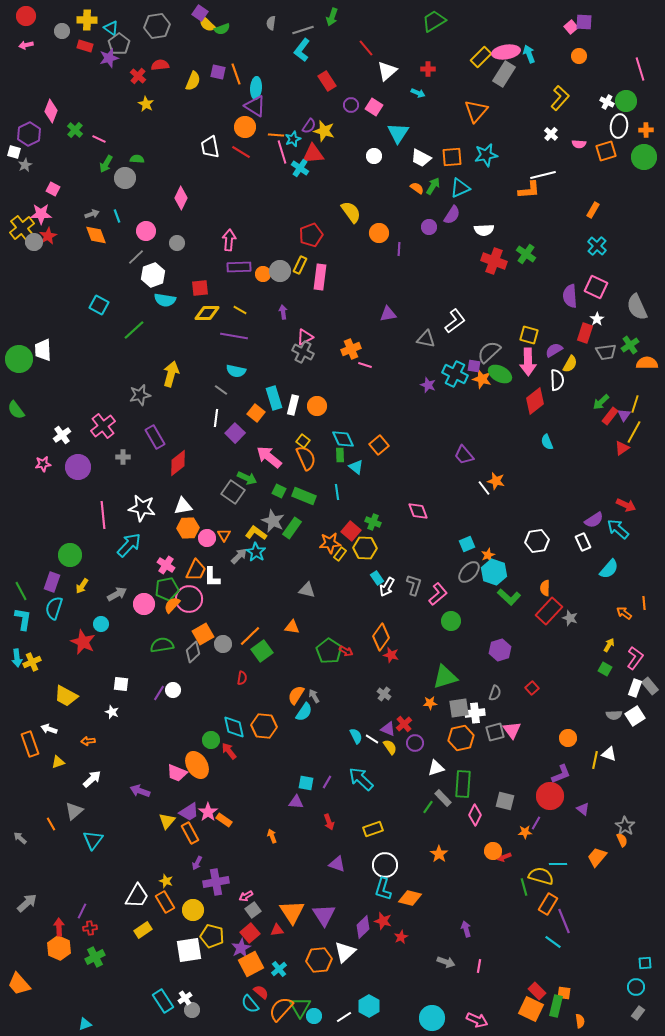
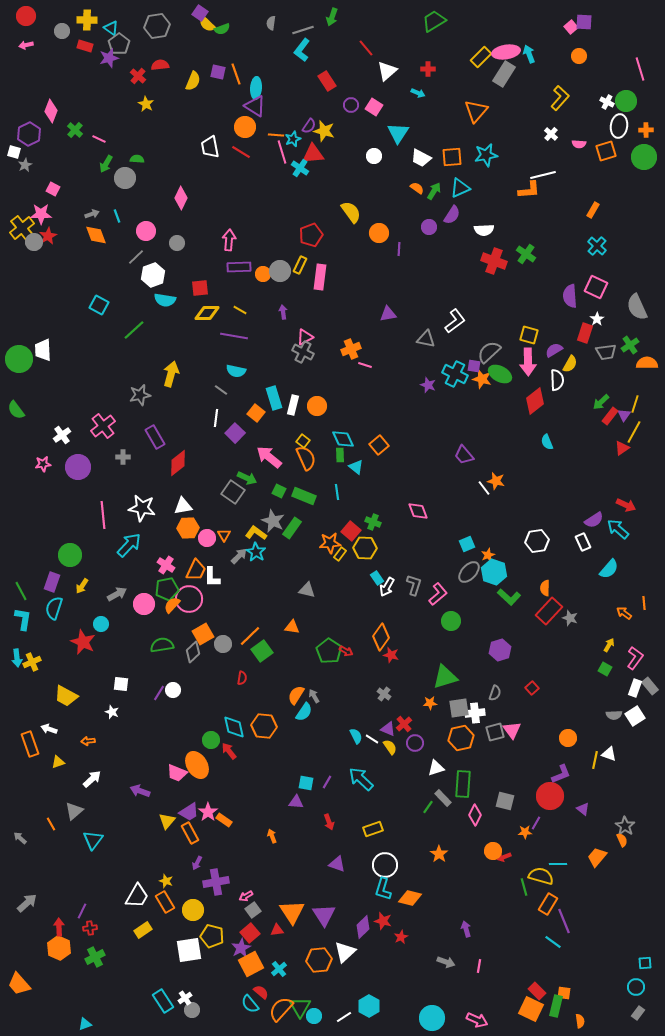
green arrow at (433, 186): moved 1 px right, 5 px down
